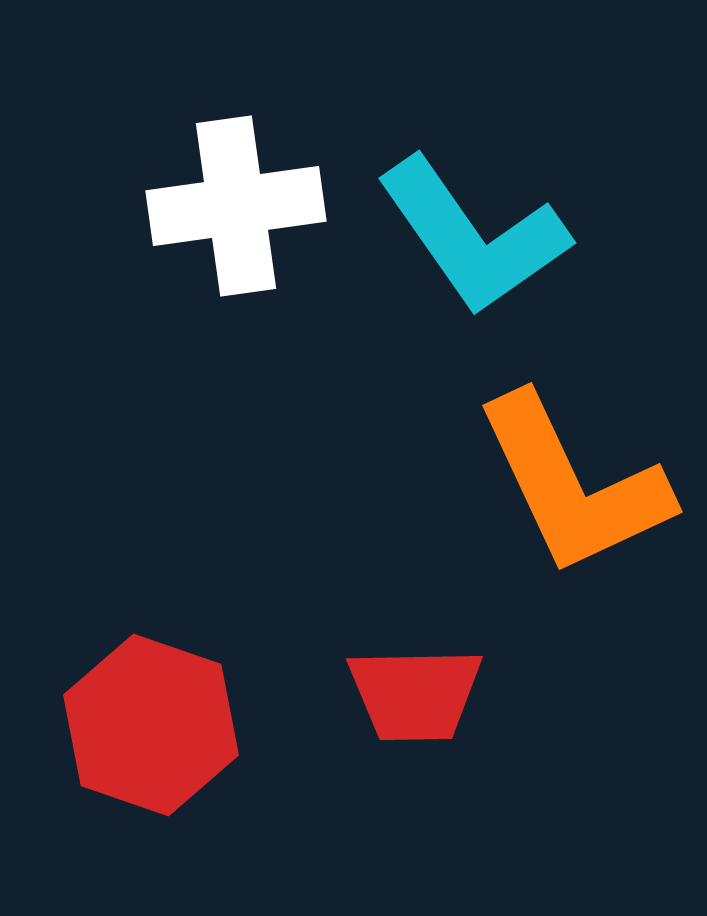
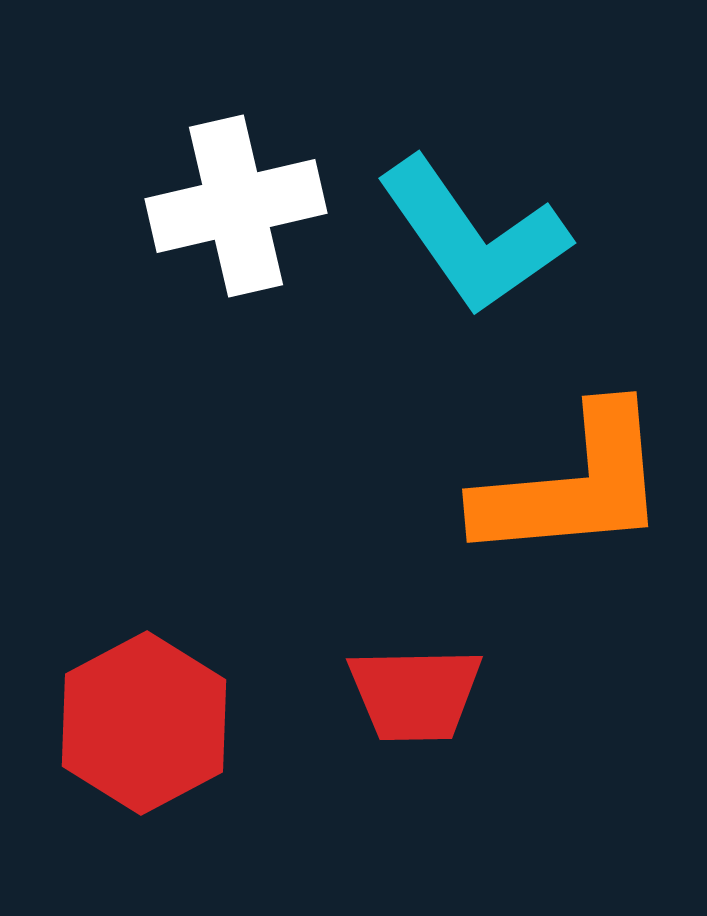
white cross: rotated 5 degrees counterclockwise
orange L-shape: rotated 70 degrees counterclockwise
red hexagon: moved 7 px left, 2 px up; rotated 13 degrees clockwise
